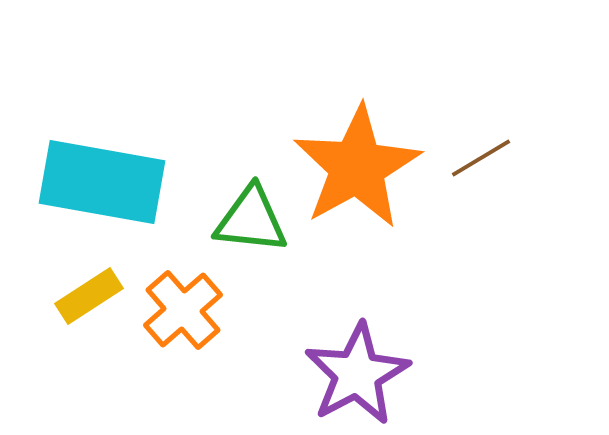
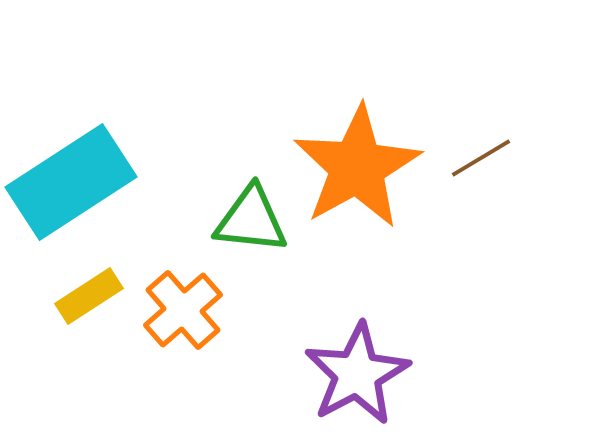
cyan rectangle: moved 31 px left; rotated 43 degrees counterclockwise
